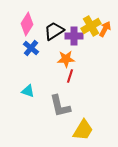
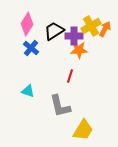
orange star: moved 13 px right, 9 px up
